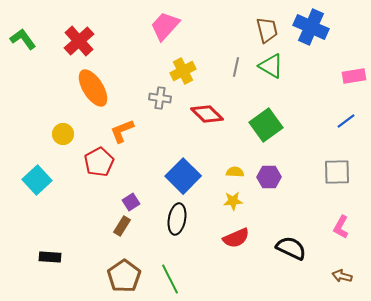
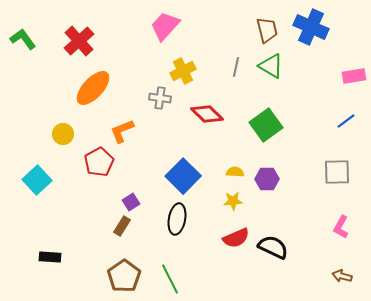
orange ellipse: rotated 75 degrees clockwise
purple hexagon: moved 2 px left, 2 px down
black semicircle: moved 18 px left, 1 px up
